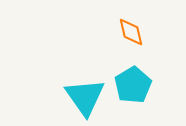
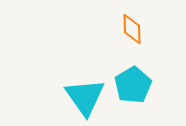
orange diamond: moved 1 px right, 3 px up; rotated 12 degrees clockwise
